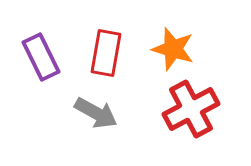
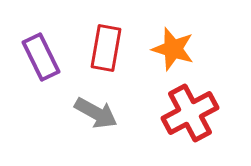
red rectangle: moved 5 px up
red cross: moved 1 px left, 4 px down
